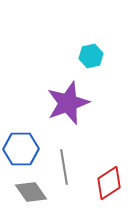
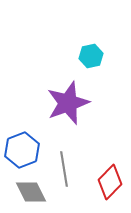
blue hexagon: moved 1 px right, 1 px down; rotated 20 degrees counterclockwise
gray line: moved 2 px down
red diamond: moved 1 px right, 1 px up; rotated 12 degrees counterclockwise
gray diamond: rotated 8 degrees clockwise
